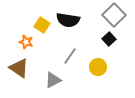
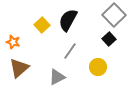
black semicircle: rotated 110 degrees clockwise
yellow square: rotated 14 degrees clockwise
orange star: moved 13 px left
gray line: moved 5 px up
brown triangle: rotated 45 degrees clockwise
gray triangle: moved 4 px right, 3 px up
